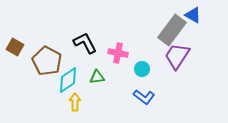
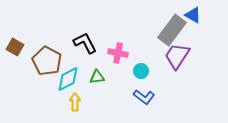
cyan circle: moved 1 px left, 2 px down
cyan diamond: moved 1 px up; rotated 8 degrees clockwise
